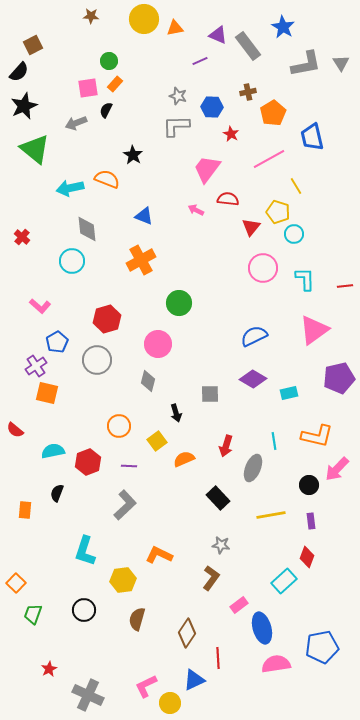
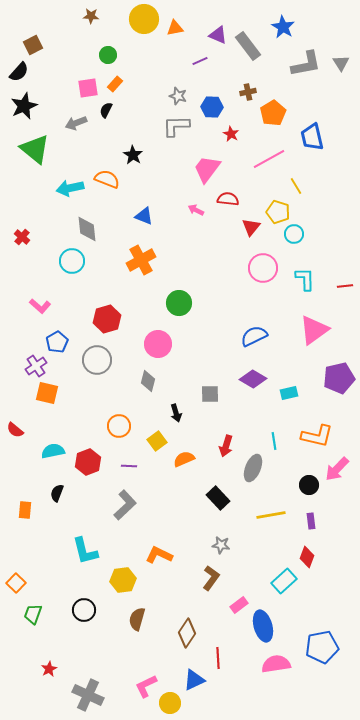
green circle at (109, 61): moved 1 px left, 6 px up
cyan L-shape at (85, 551): rotated 32 degrees counterclockwise
blue ellipse at (262, 628): moved 1 px right, 2 px up
